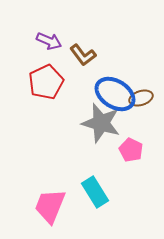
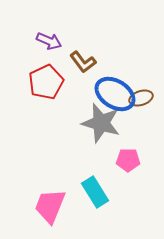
brown L-shape: moved 7 px down
pink pentagon: moved 3 px left, 10 px down; rotated 25 degrees counterclockwise
